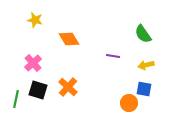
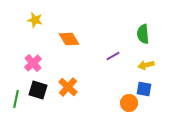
green semicircle: rotated 30 degrees clockwise
purple line: rotated 40 degrees counterclockwise
